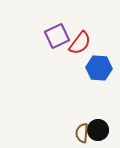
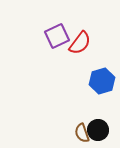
blue hexagon: moved 3 px right, 13 px down; rotated 20 degrees counterclockwise
brown semicircle: rotated 24 degrees counterclockwise
